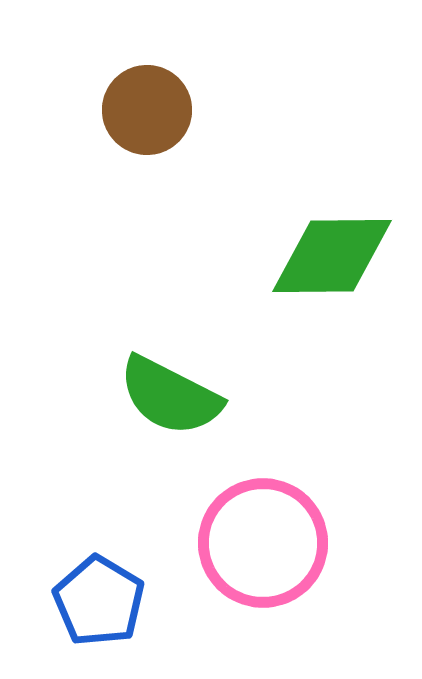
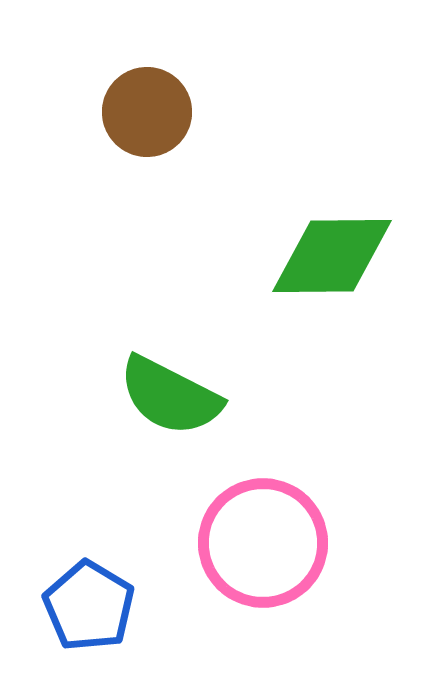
brown circle: moved 2 px down
blue pentagon: moved 10 px left, 5 px down
